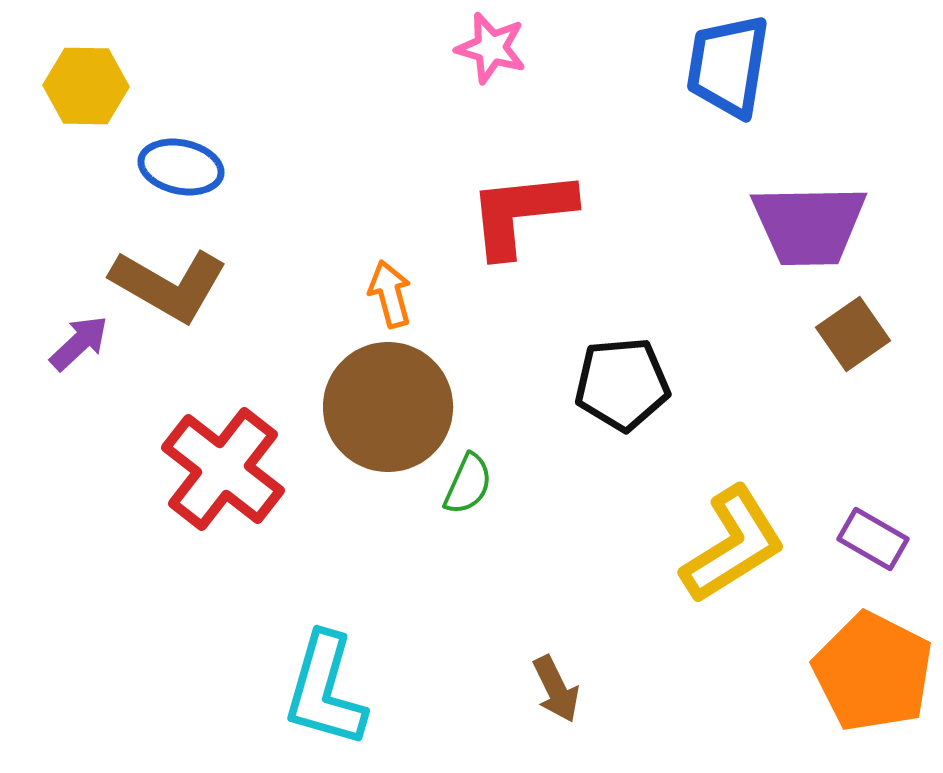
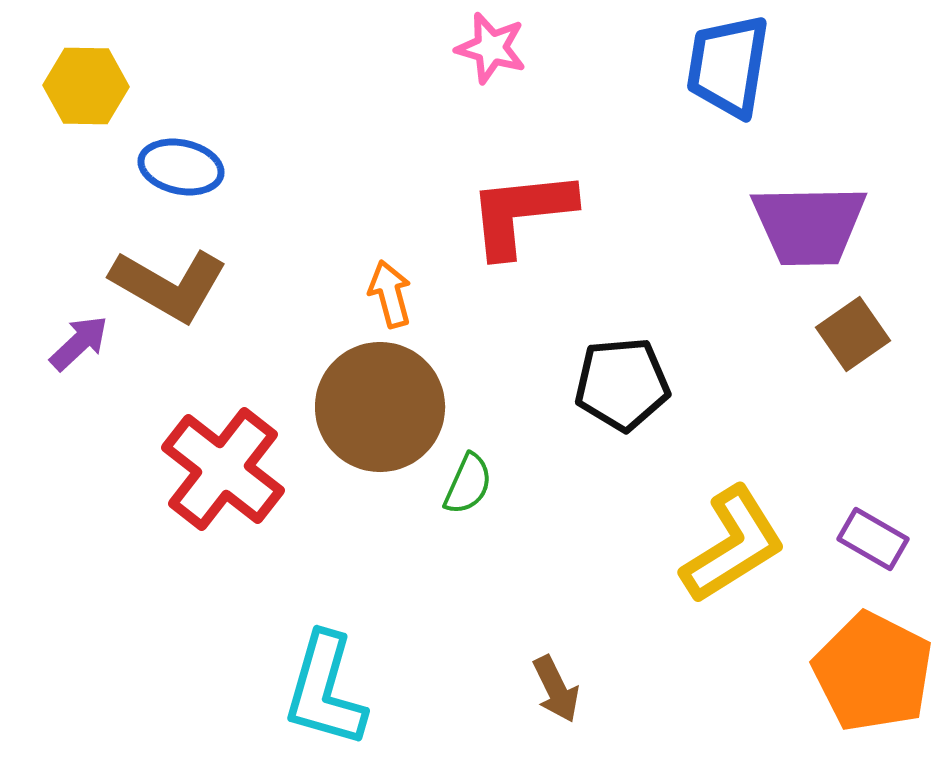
brown circle: moved 8 px left
